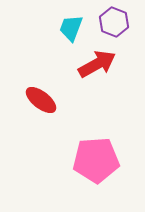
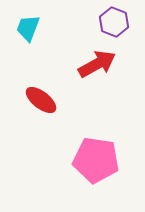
cyan trapezoid: moved 43 px left
pink pentagon: rotated 12 degrees clockwise
